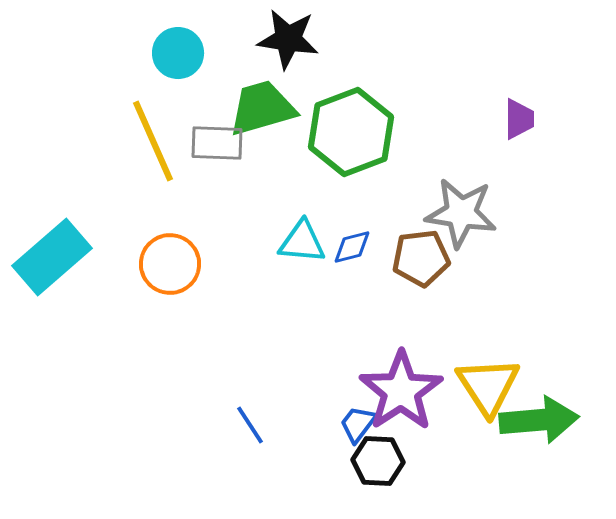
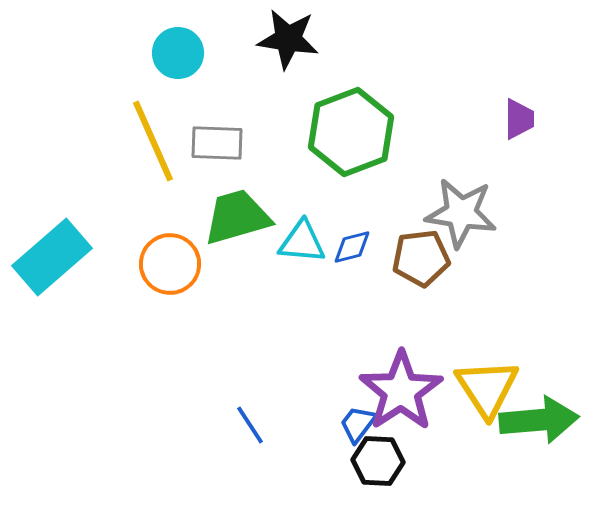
green trapezoid: moved 25 px left, 109 px down
yellow triangle: moved 1 px left, 2 px down
